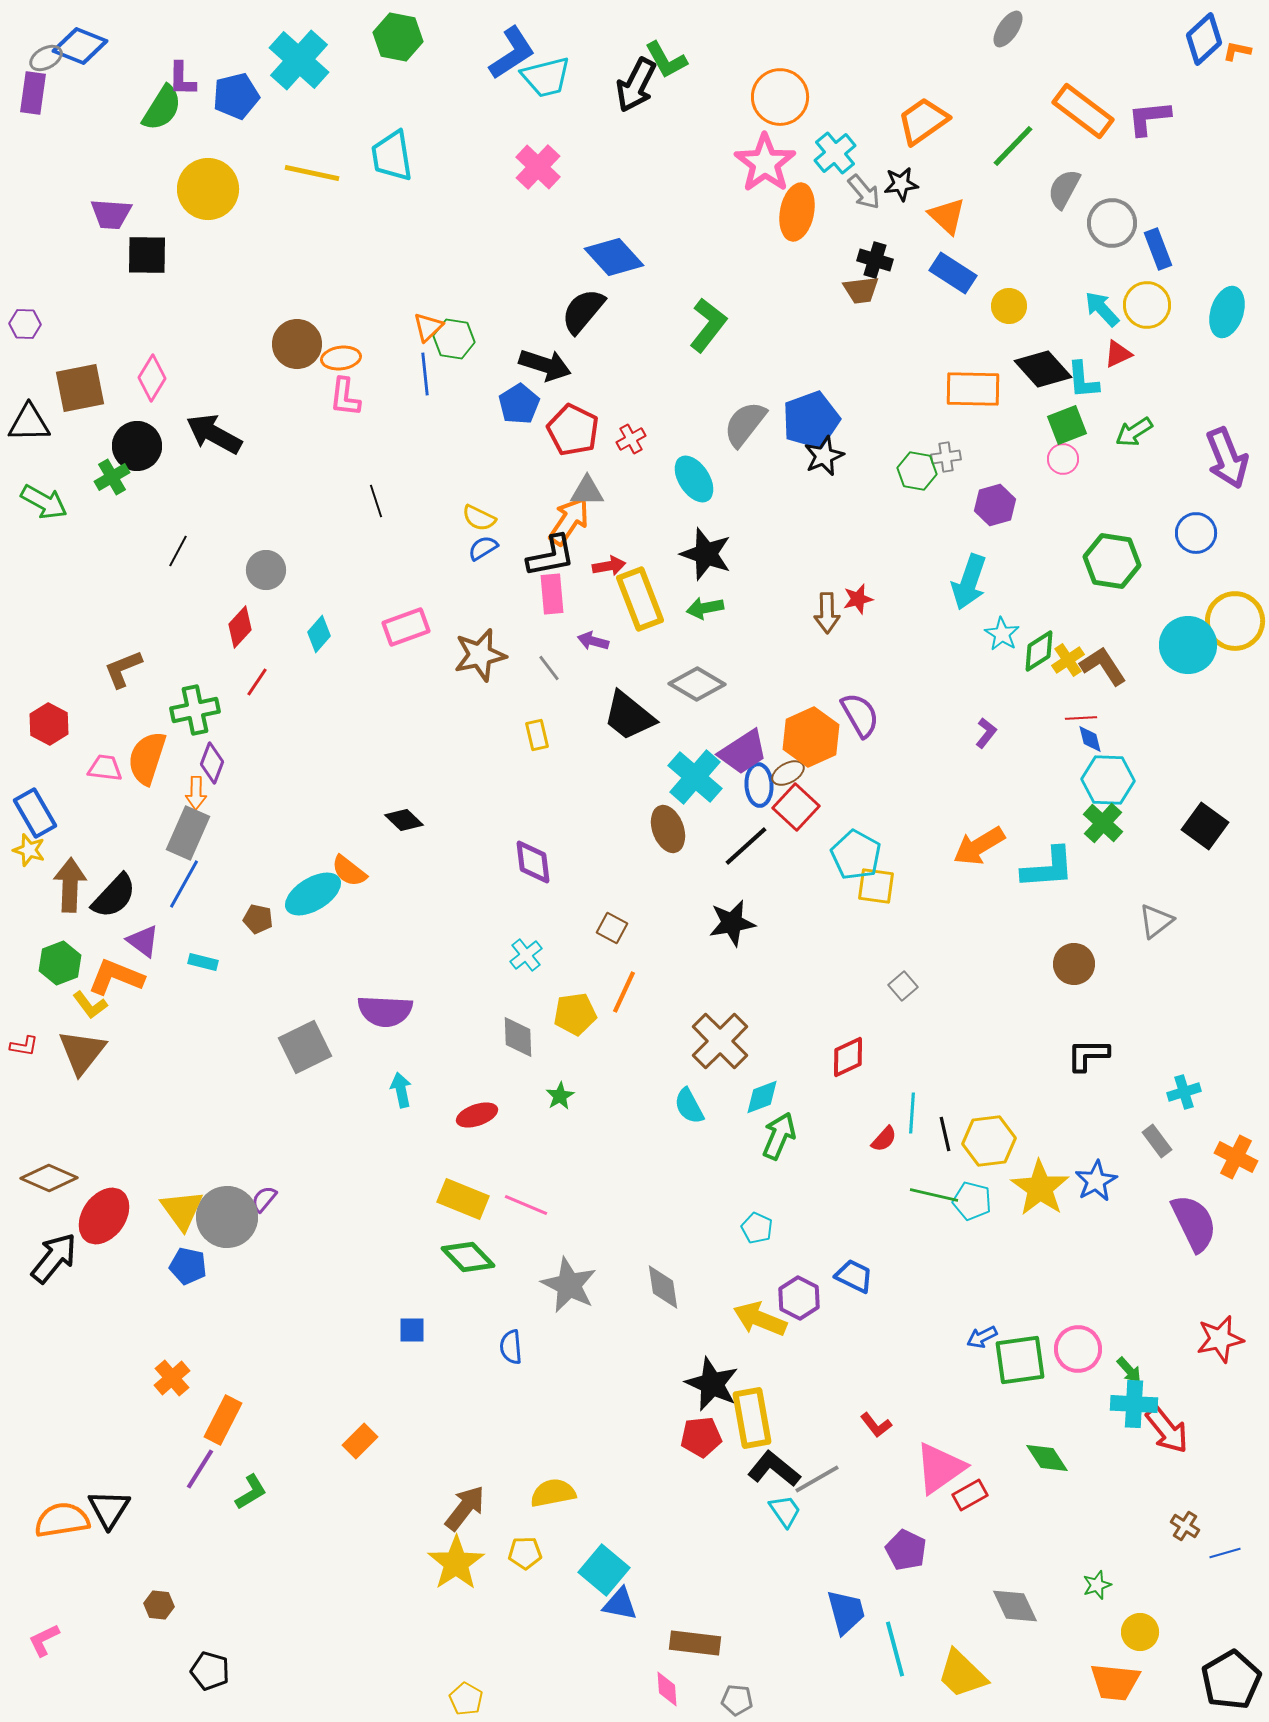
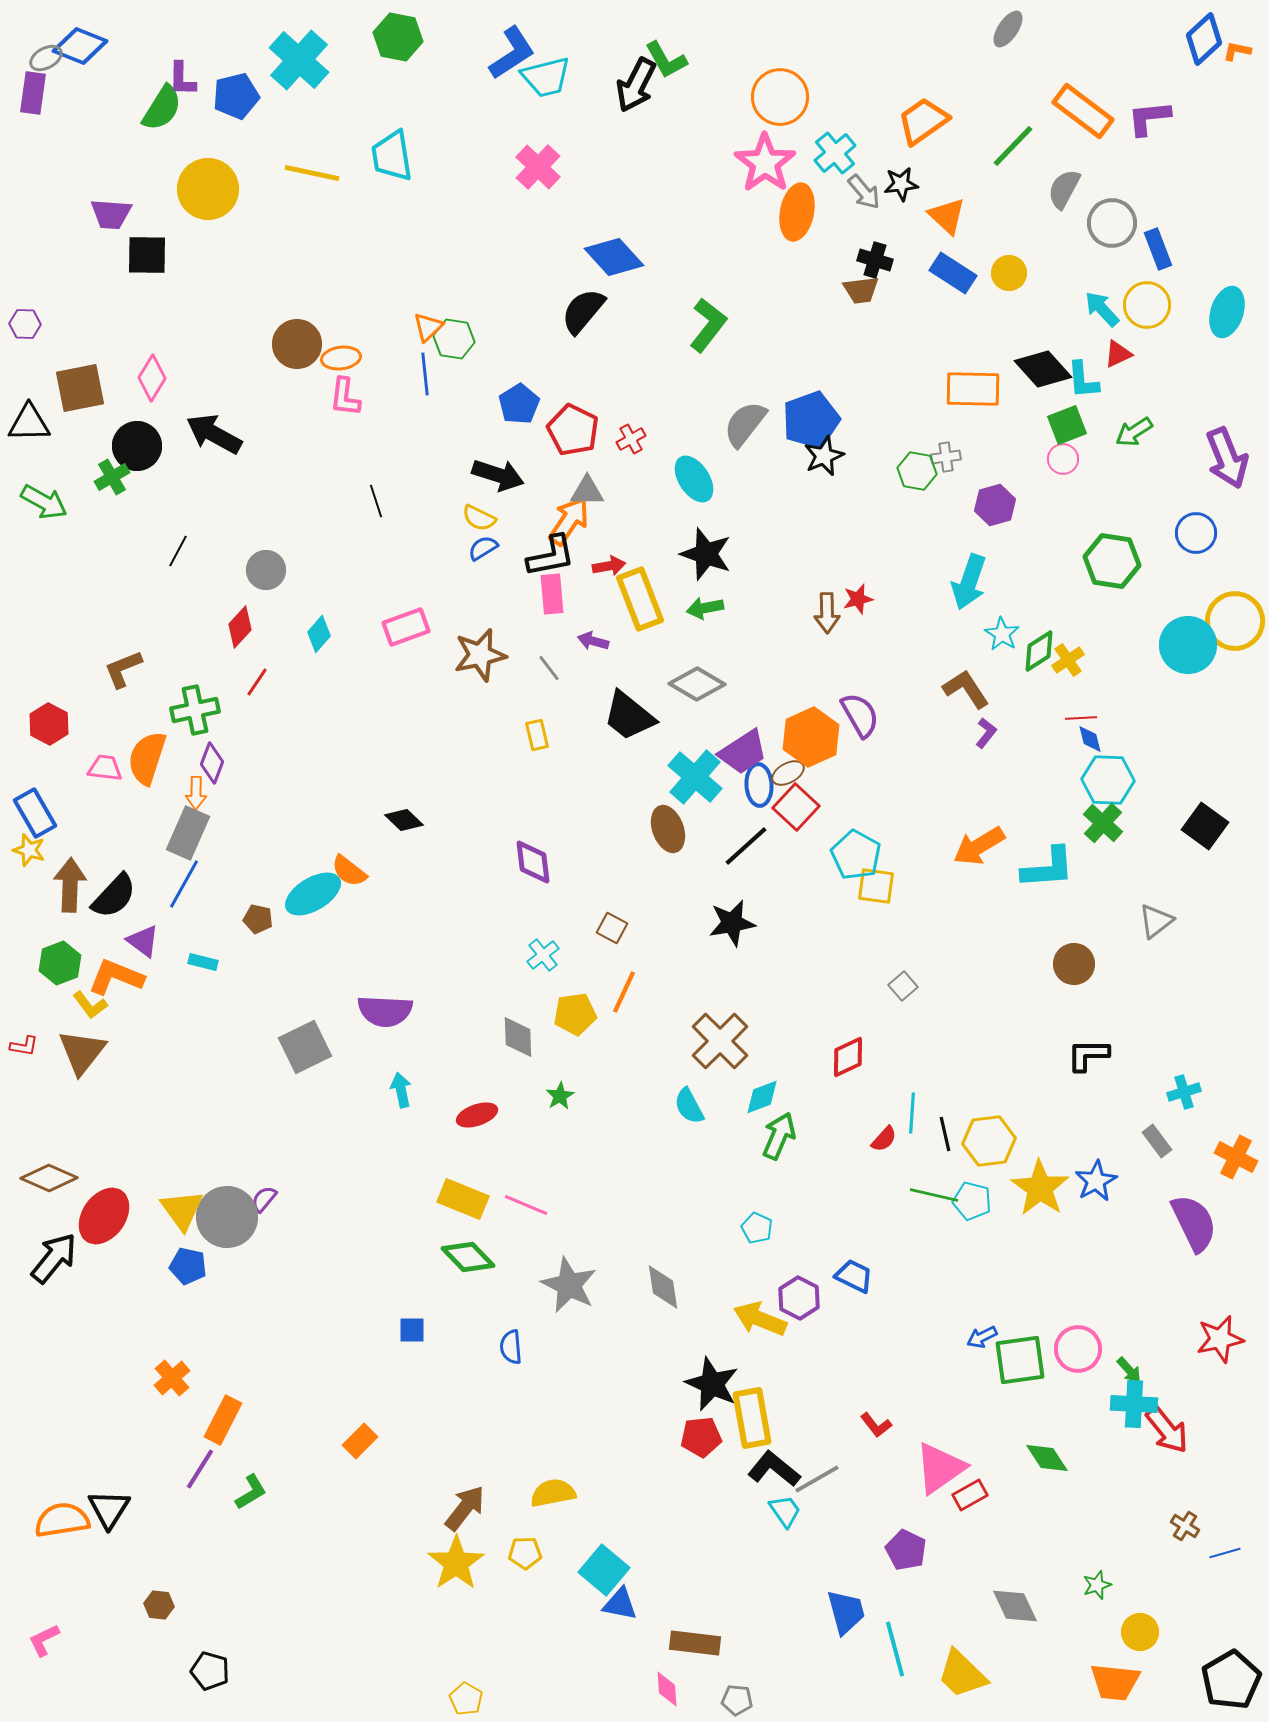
yellow circle at (1009, 306): moved 33 px up
black arrow at (545, 365): moved 47 px left, 110 px down
brown L-shape at (1103, 666): moved 137 px left, 23 px down
cyan cross at (526, 955): moved 17 px right
